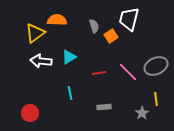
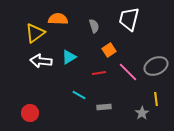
orange semicircle: moved 1 px right, 1 px up
orange square: moved 2 px left, 14 px down
cyan line: moved 9 px right, 2 px down; rotated 48 degrees counterclockwise
